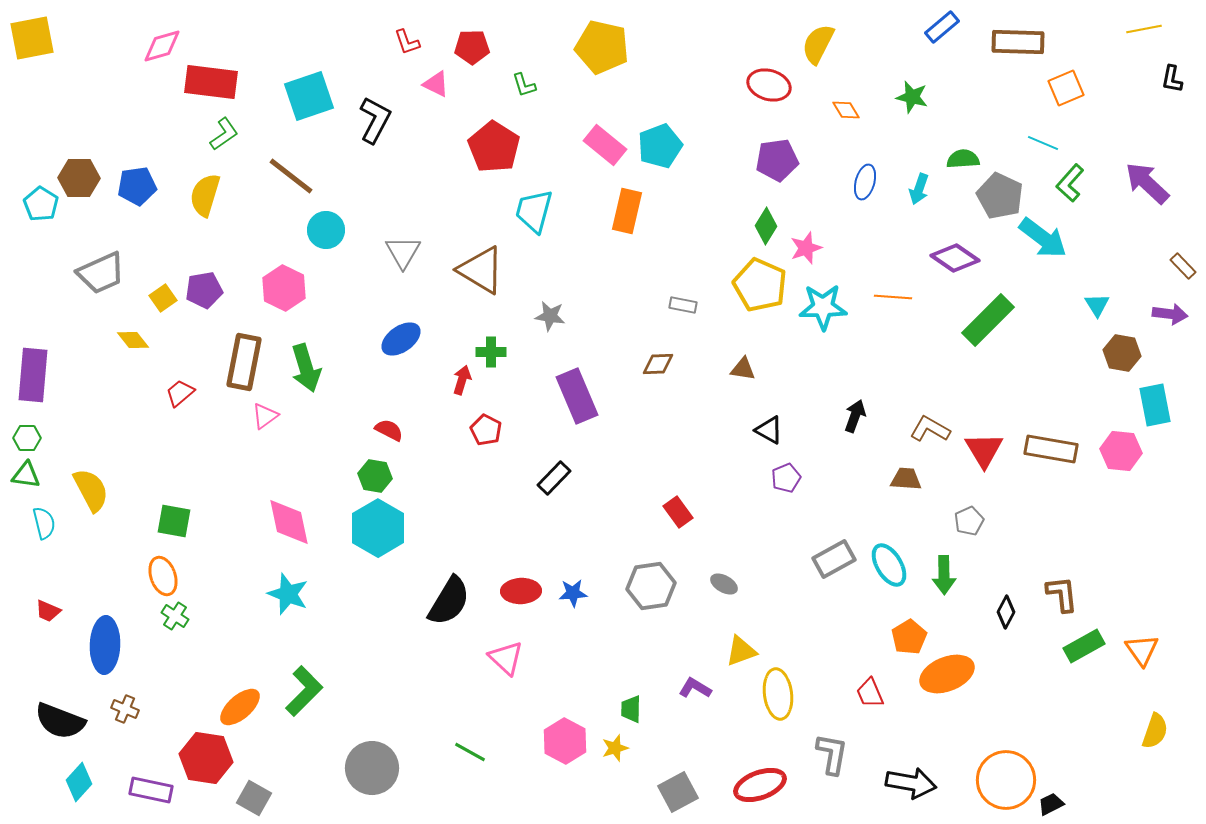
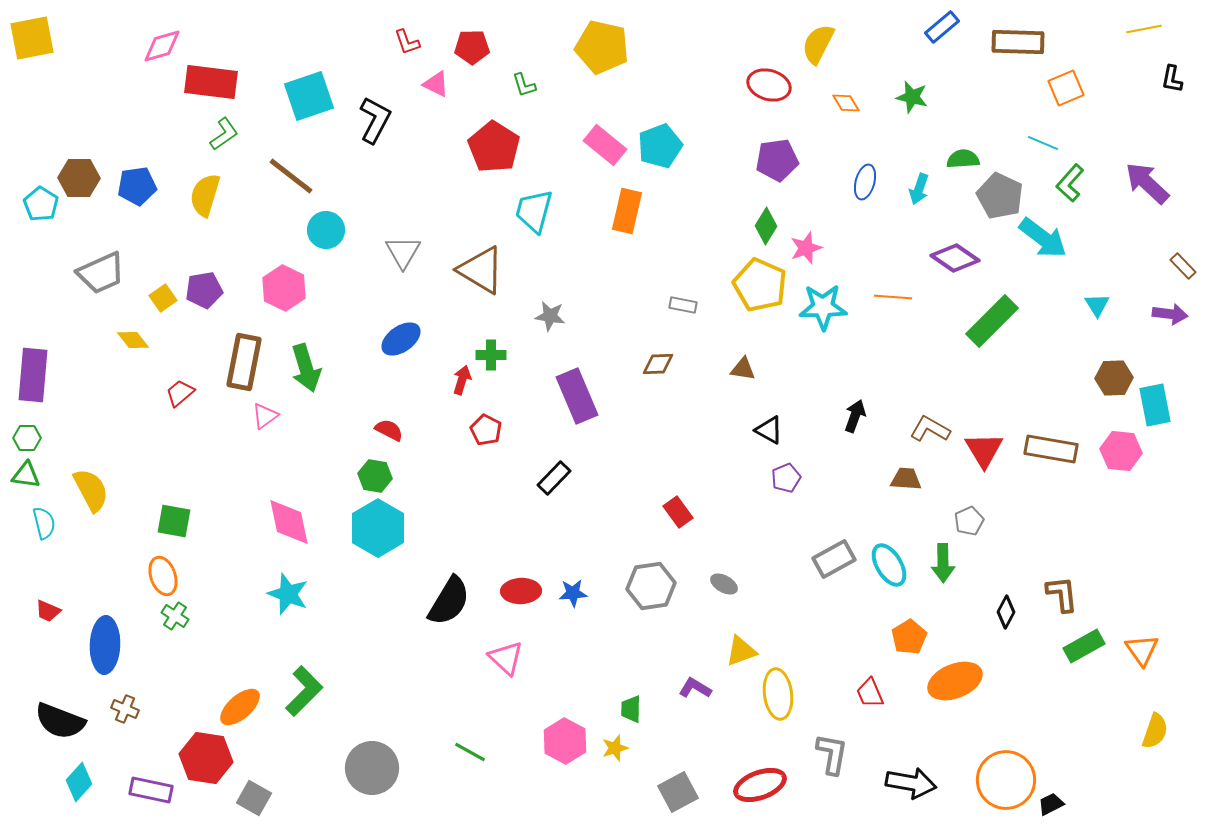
orange diamond at (846, 110): moved 7 px up
green rectangle at (988, 320): moved 4 px right, 1 px down
green cross at (491, 352): moved 3 px down
brown hexagon at (1122, 353): moved 8 px left, 25 px down; rotated 12 degrees counterclockwise
green arrow at (944, 575): moved 1 px left, 12 px up
orange ellipse at (947, 674): moved 8 px right, 7 px down
